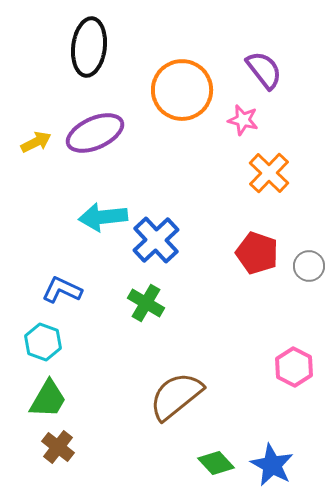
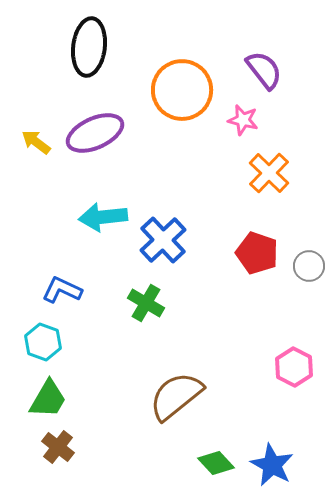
yellow arrow: rotated 116 degrees counterclockwise
blue cross: moved 7 px right
